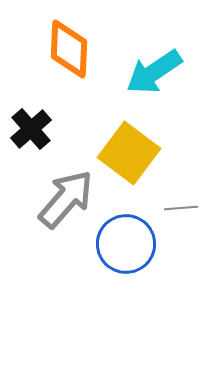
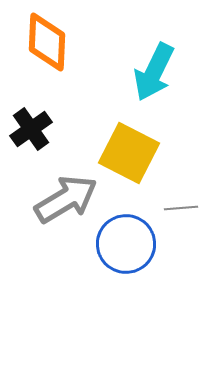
orange diamond: moved 22 px left, 7 px up
cyan arrow: rotated 30 degrees counterclockwise
black cross: rotated 6 degrees clockwise
yellow square: rotated 10 degrees counterclockwise
gray arrow: rotated 18 degrees clockwise
